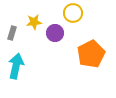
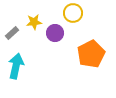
gray rectangle: rotated 32 degrees clockwise
